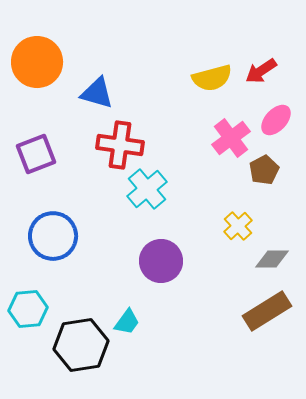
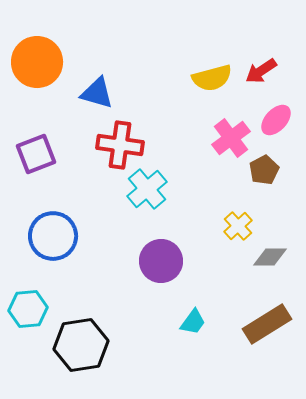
gray diamond: moved 2 px left, 2 px up
brown rectangle: moved 13 px down
cyan trapezoid: moved 66 px right
